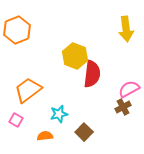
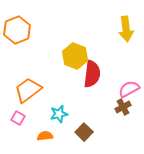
pink square: moved 2 px right, 2 px up
